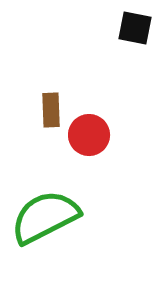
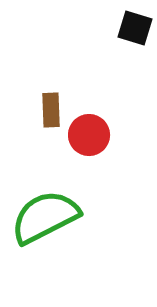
black square: rotated 6 degrees clockwise
